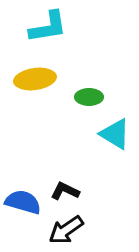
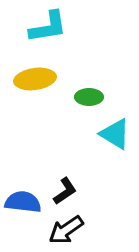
black L-shape: rotated 120 degrees clockwise
blue semicircle: rotated 9 degrees counterclockwise
